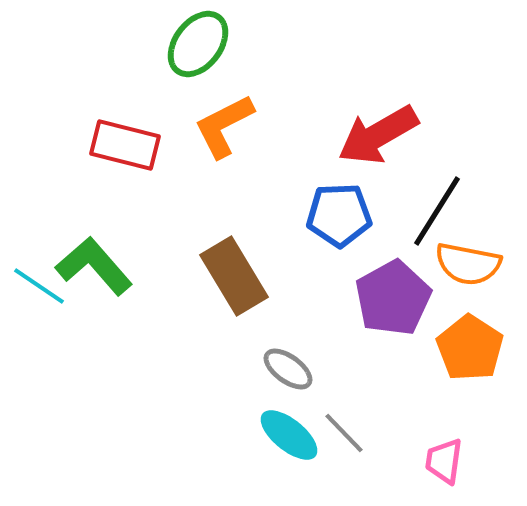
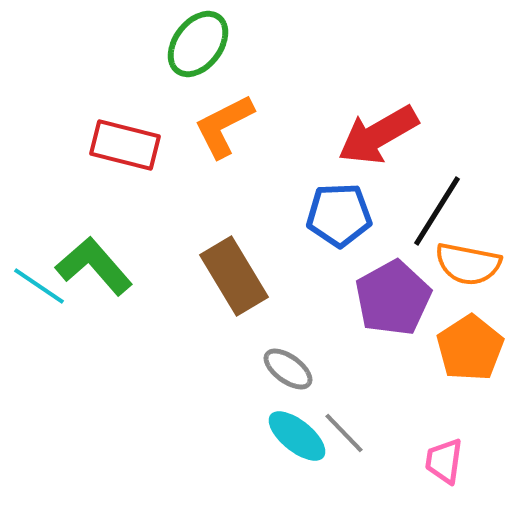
orange pentagon: rotated 6 degrees clockwise
cyan ellipse: moved 8 px right, 1 px down
